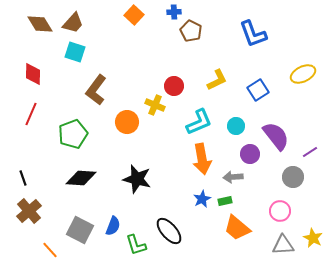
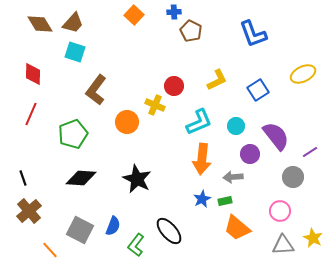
orange arrow: rotated 16 degrees clockwise
black star: rotated 12 degrees clockwise
green L-shape: rotated 55 degrees clockwise
